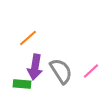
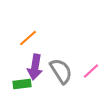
green rectangle: rotated 12 degrees counterclockwise
